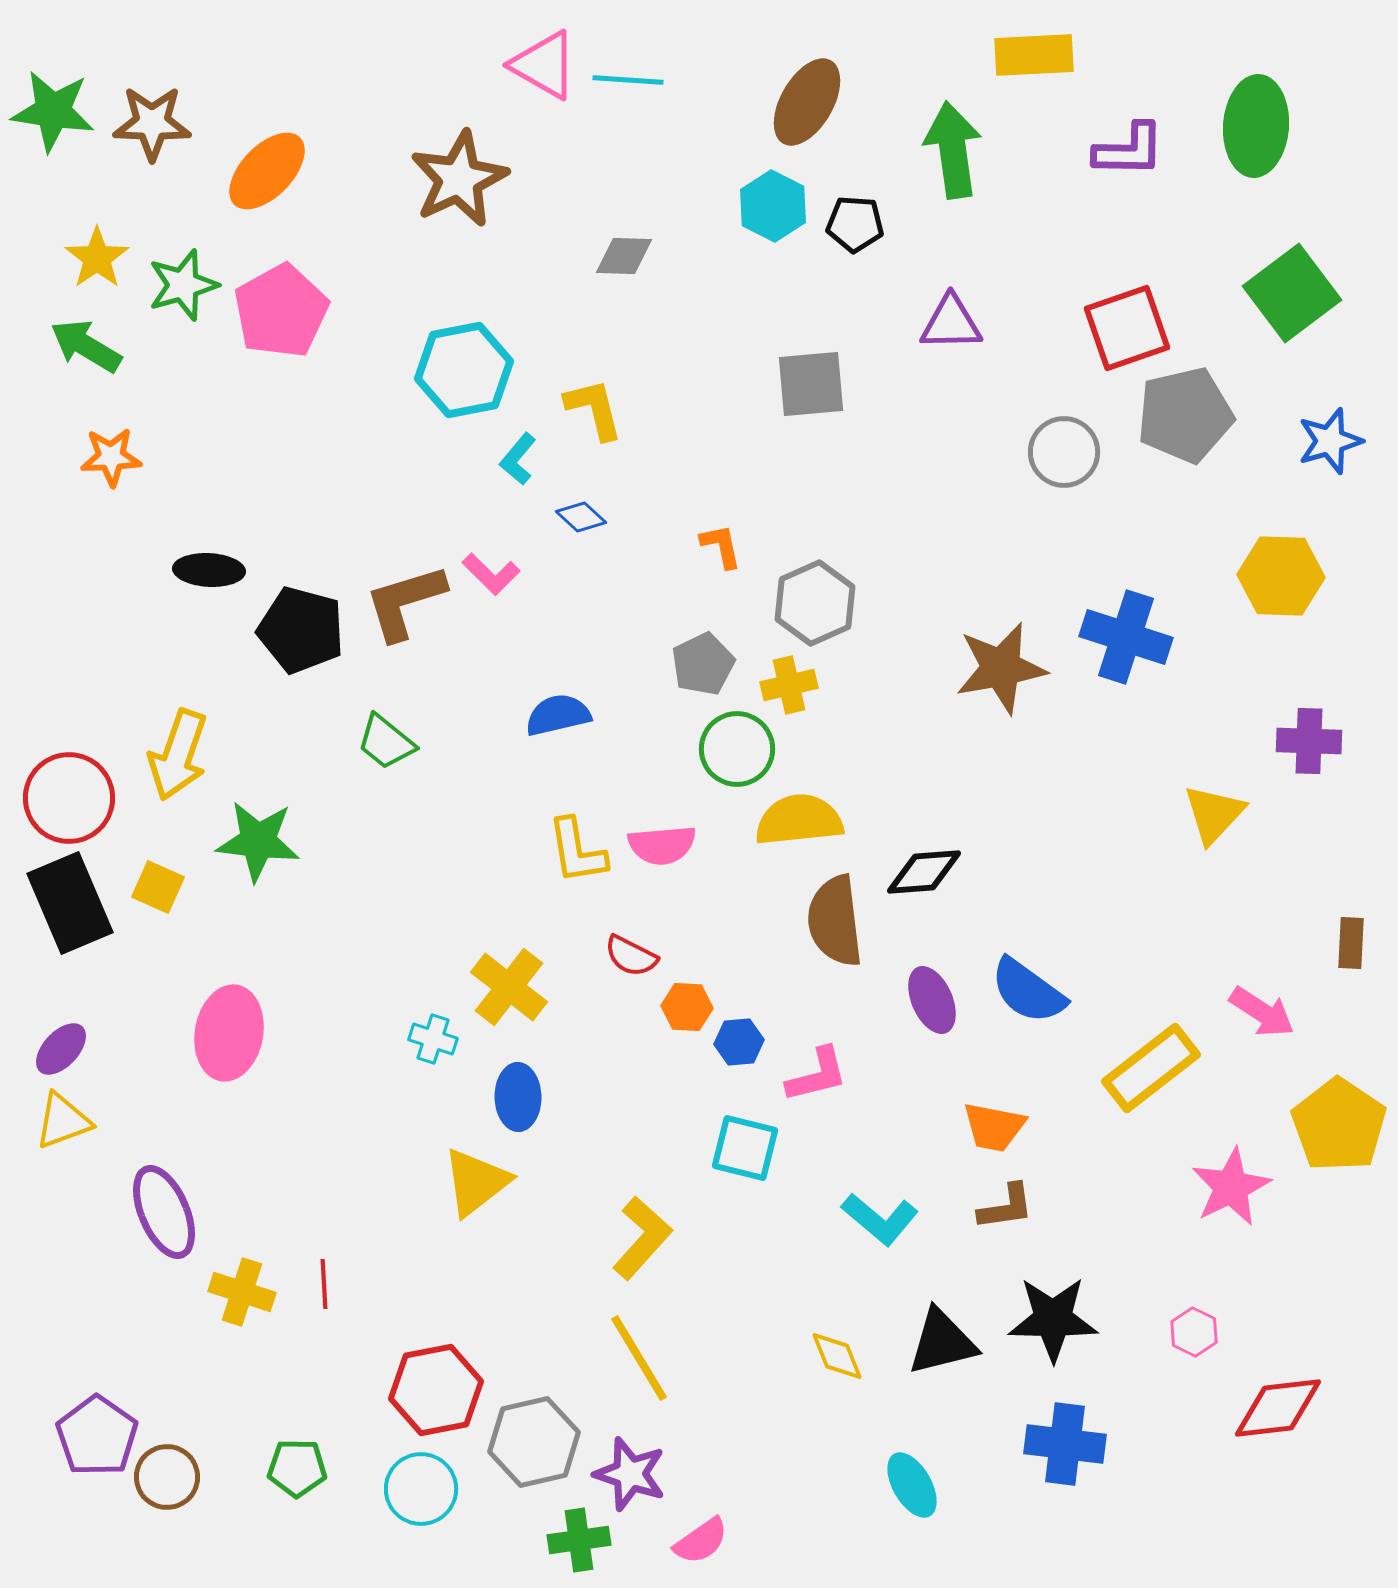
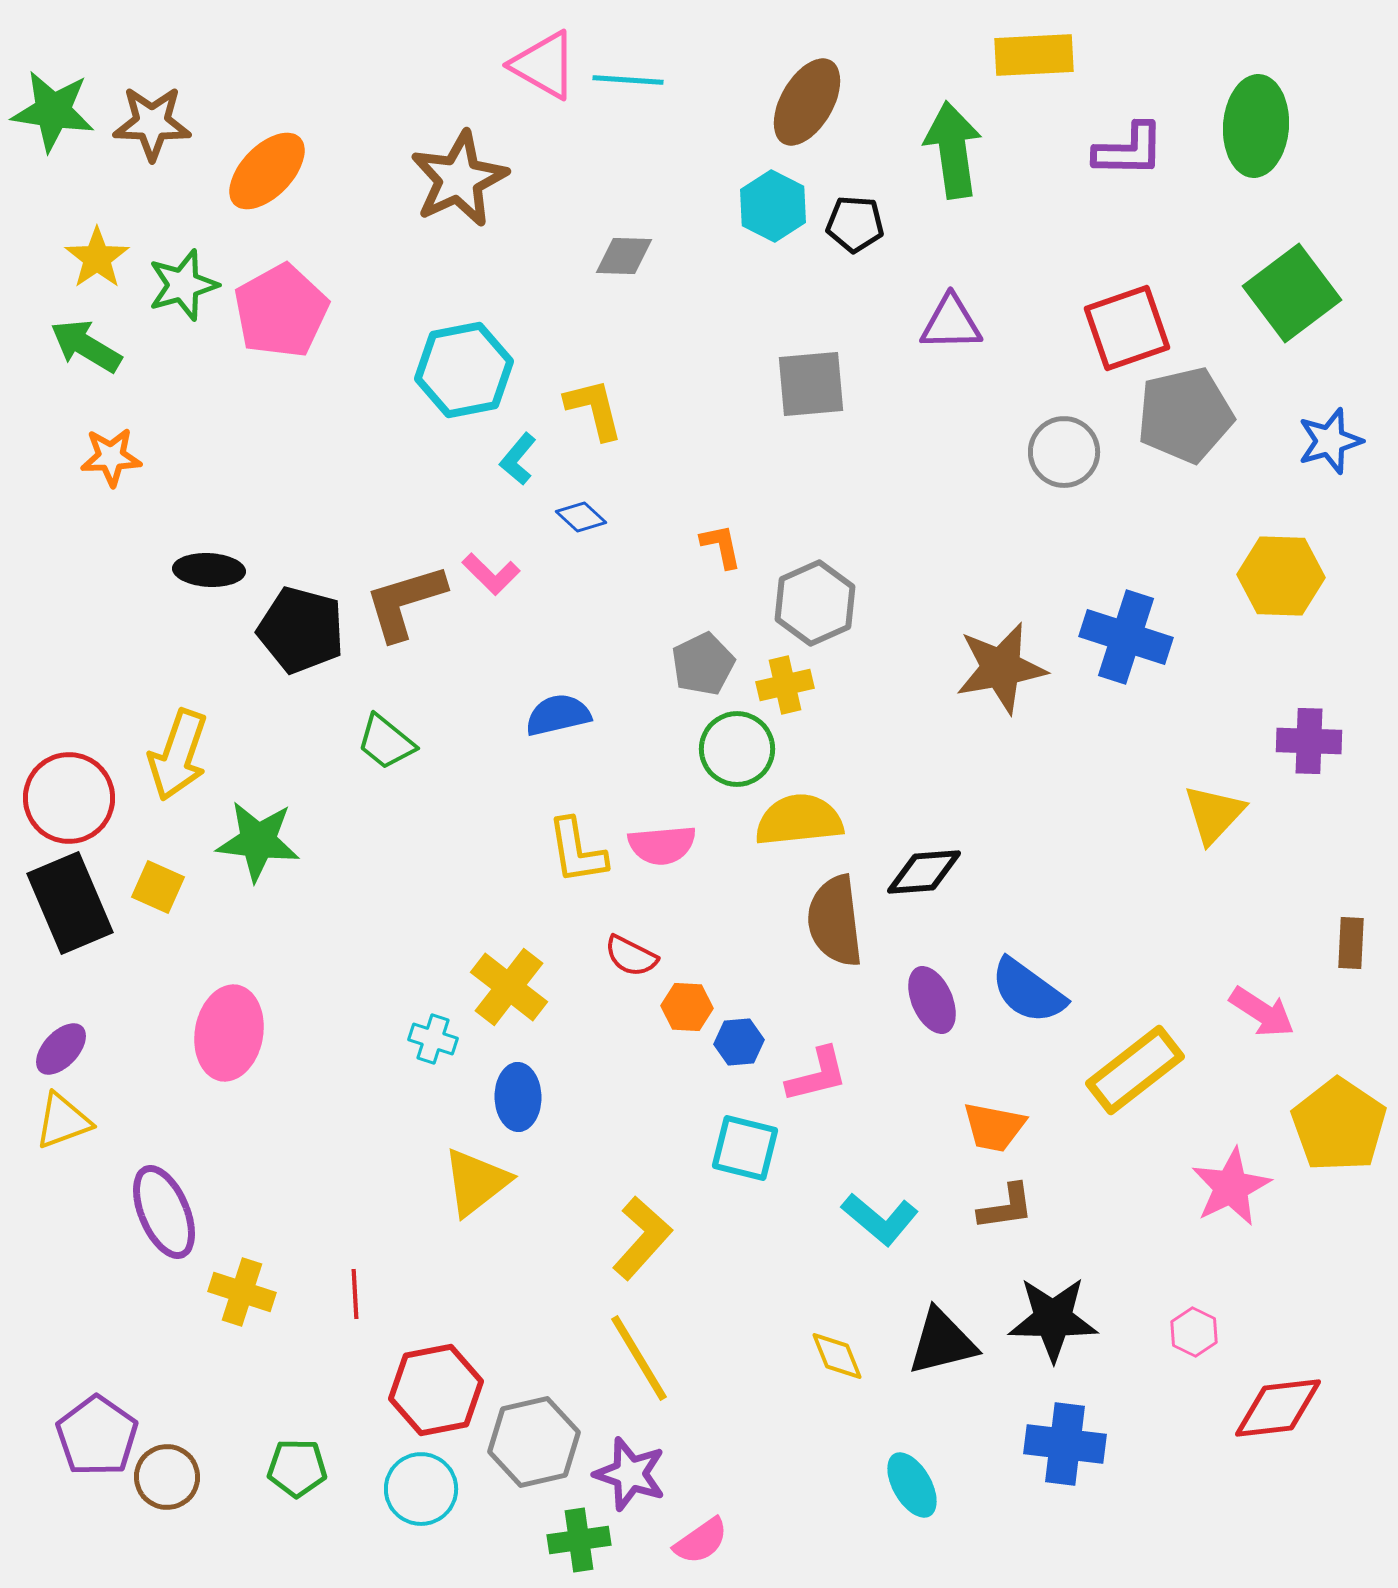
yellow cross at (789, 685): moved 4 px left
yellow rectangle at (1151, 1068): moved 16 px left, 2 px down
red line at (324, 1284): moved 31 px right, 10 px down
